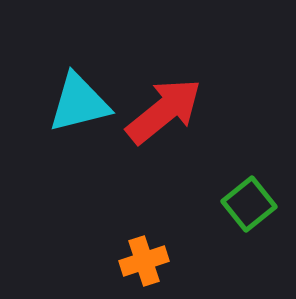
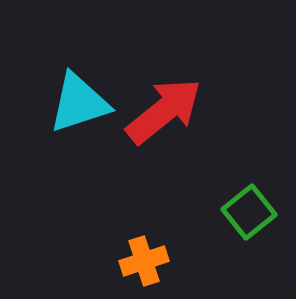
cyan triangle: rotated 4 degrees counterclockwise
green square: moved 8 px down
